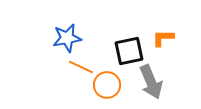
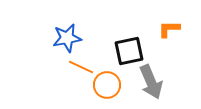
orange L-shape: moved 6 px right, 9 px up
